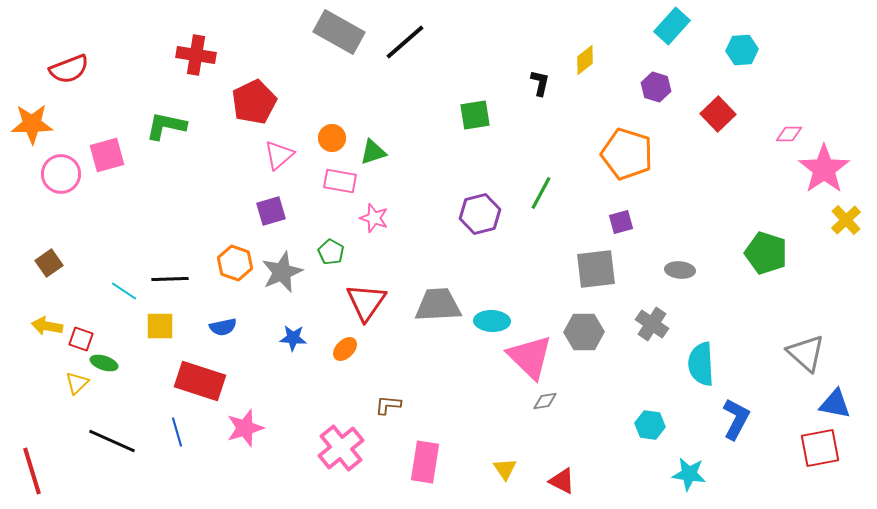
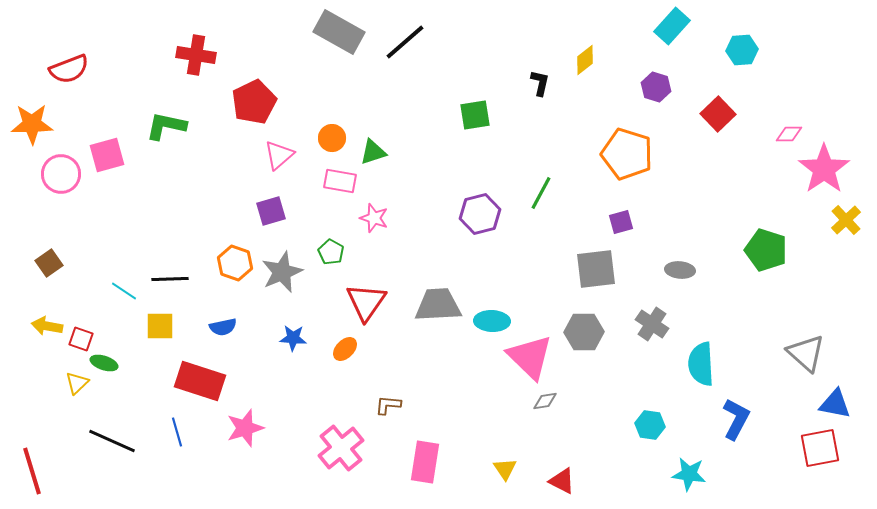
green pentagon at (766, 253): moved 3 px up
